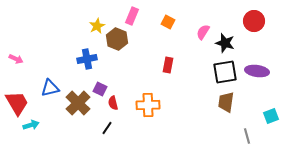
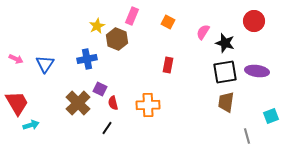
blue triangle: moved 5 px left, 24 px up; rotated 42 degrees counterclockwise
